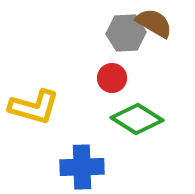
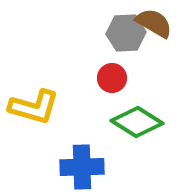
green diamond: moved 3 px down
